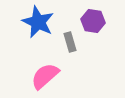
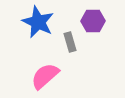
purple hexagon: rotated 10 degrees counterclockwise
